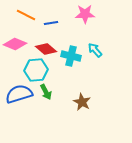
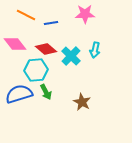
pink diamond: rotated 30 degrees clockwise
cyan arrow: rotated 126 degrees counterclockwise
cyan cross: rotated 30 degrees clockwise
